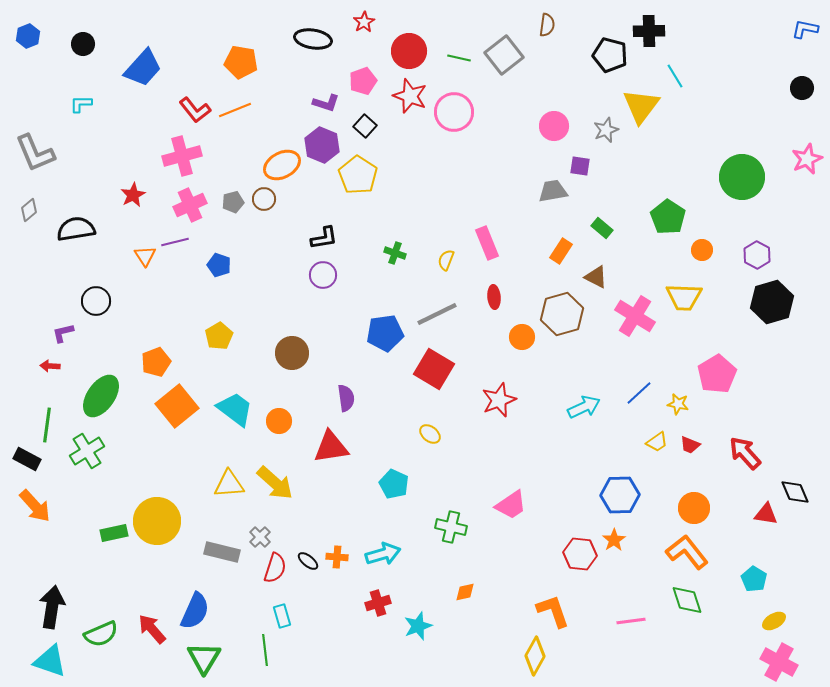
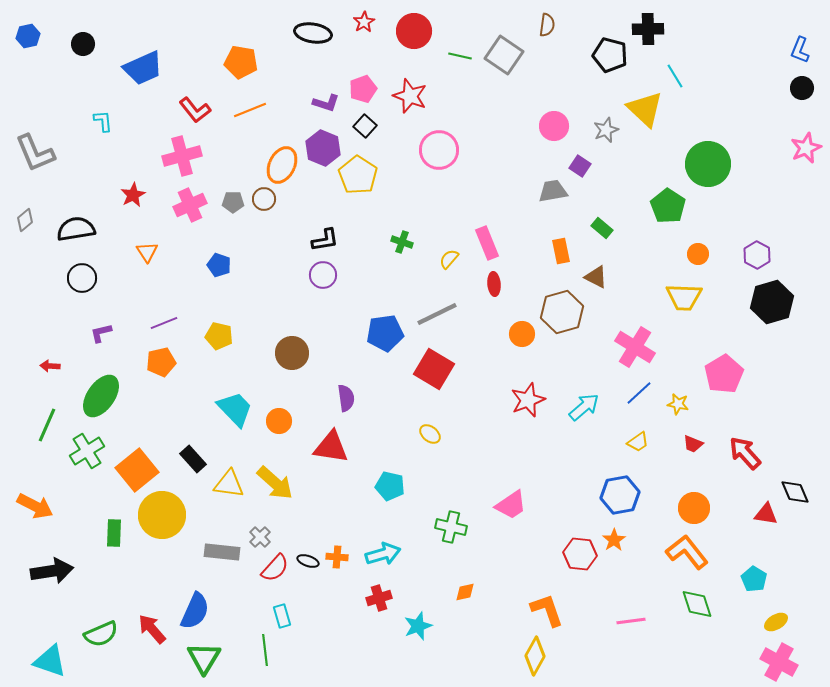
blue L-shape at (805, 29): moved 5 px left, 21 px down; rotated 80 degrees counterclockwise
black cross at (649, 31): moved 1 px left, 2 px up
blue hexagon at (28, 36): rotated 10 degrees clockwise
black ellipse at (313, 39): moved 6 px up
red circle at (409, 51): moved 5 px right, 20 px up
gray square at (504, 55): rotated 18 degrees counterclockwise
green line at (459, 58): moved 1 px right, 2 px up
blue trapezoid at (143, 68): rotated 24 degrees clockwise
pink pentagon at (363, 81): moved 8 px down
cyan L-shape at (81, 104): moved 22 px right, 17 px down; rotated 85 degrees clockwise
yellow triangle at (641, 106): moved 4 px right, 3 px down; rotated 24 degrees counterclockwise
orange line at (235, 110): moved 15 px right
pink circle at (454, 112): moved 15 px left, 38 px down
purple hexagon at (322, 145): moved 1 px right, 3 px down
pink star at (807, 159): moved 1 px left, 11 px up
orange ellipse at (282, 165): rotated 36 degrees counterclockwise
purple square at (580, 166): rotated 25 degrees clockwise
green circle at (742, 177): moved 34 px left, 13 px up
gray pentagon at (233, 202): rotated 15 degrees clockwise
gray diamond at (29, 210): moved 4 px left, 10 px down
green pentagon at (668, 217): moved 11 px up
black L-shape at (324, 238): moved 1 px right, 2 px down
purple line at (175, 242): moved 11 px left, 81 px down; rotated 8 degrees counterclockwise
orange circle at (702, 250): moved 4 px left, 4 px down
orange rectangle at (561, 251): rotated 45 degrees counterclockwise
green cross at (395, 253): moved 7 px right, 11 px up
orange triangle at (145, 256): moved 2 px right, 4 px up
yellow semicircle at (446, 260): moved 3 px right, 1 px up; rotated 20 degrees clockwise
red ellipse at (494, 297): moved 13 px up
black circle at (96, 301): moved 14 px left, 23 px up
brown hexagon at (562, 314): moved 2 px up
pink cross at (635, 316): moved 31 px down
purple L-shape at (63, 333): moved 38 px right
yellow pentagon at (219, 336): rotated 28 degrees counterclockwise
orange circle at (522, 337): moved 3 px up
orange pentagon at (156, 362): moved 5 px right; rotated 8 degrees clockwise
pink pentagon at (717, 374): moved 7 px right
red star at (499, 400): moved 29 px right
orange square at (177, 406): moved 40 px left, 64 px down
cyan arrow at (584, 407): rotated 16 degrees counterclockwise
cyan trapezoid at (235, 409): rotated 9 degrees clockwise
green line at (47, 425): rotated 16 degrees clockwise
yellow trapezoid at (657, 442): moved 19 px left
red trapezoid at (690, 445): moved 3 px right, 1 px up
red triangle at (331, 447): rotated 18 degrees clockwise
black rectangle at (27, 459): moved 166 px right; rotated 20 degrees clockwise
yellow triangle at (229, 484): rotated 12 degrees clockwise
cyan pentagon at (394, 484): moved 4 px left, 2 px down; rotated 12 degrees counterclockwise
blue hexagon at (620, 495): rotated 9 degrees counterclockwise
orange arrow at (35, 506): rotated 21 degrees counterclockwise
yellow circle at (157, 521): moved 5 px right, 6 px up
green rectangle at (114, 533): rotated 76 degrees counterclockwise
gray rectangle at (222, 552): rotated 8 degrees counterclockwise
black ellipse at (308, 561): rotated 20 degrees counterclockwise
red semicircle at (275, 568): rotated 24 degrees clockwise
green diamond at (687, 600): moved 10 px right, 4 px down
red cross at (378, 603): moved 1 px right, 5 px up
black arrow at (52, 607): moved 36 px up; rotated 72 degrees clockwise
orange L-shape at (553, 611): moved 6 px left, 1 px up
yellow ellipse at (774, 621): moved 2 px right, 1 px down
